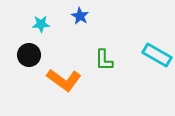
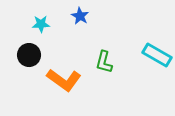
green L-shape: moved 2 px down; rotated 15 degrees clockwise
